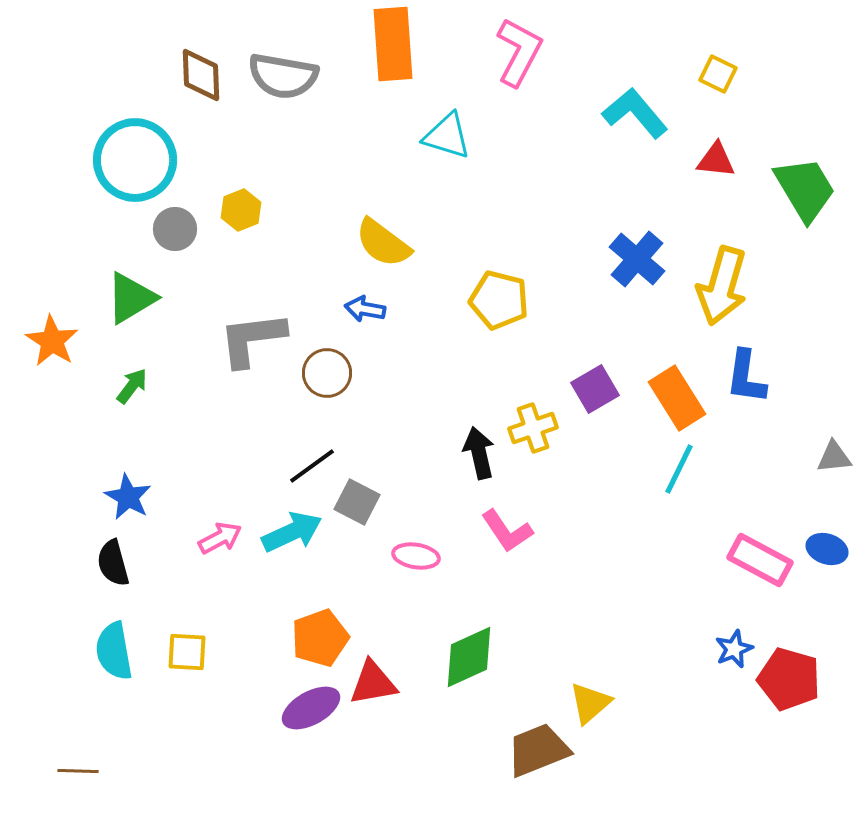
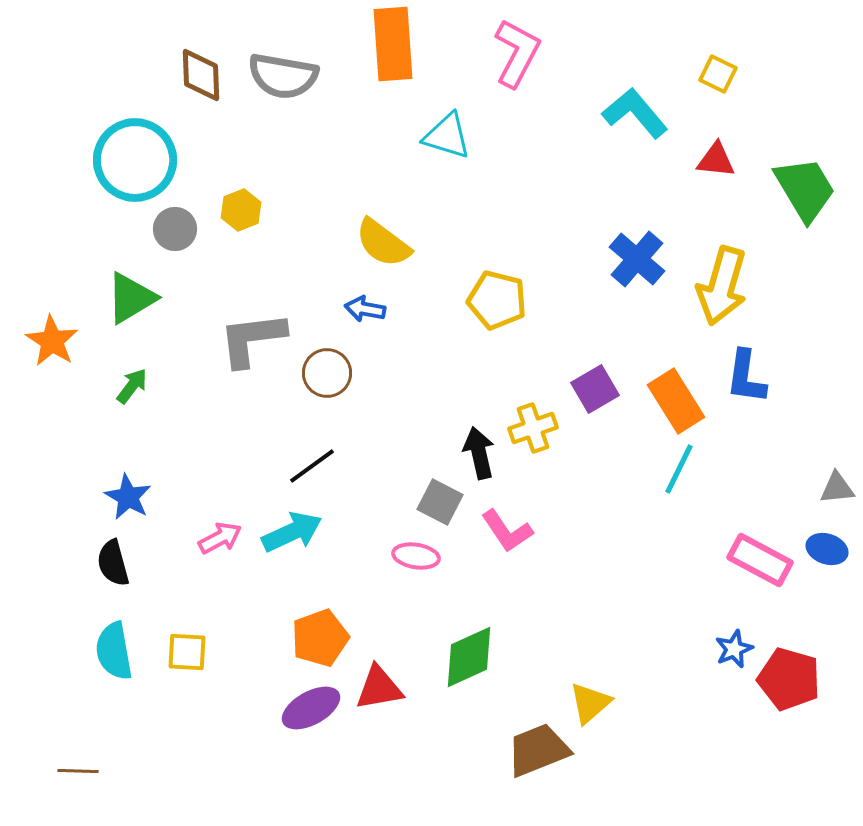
pink L-shape at (519, 52): moved 2 px left, 1 px down
yellow pentagon at (499, 300): moved 2 px left
orange rectangle at (677, 398): moved 1 px left, 3 px down
gray triangle at (834, 457): moved 3 px right, 31 px down
gray square at (357, 502): moved 83 px right
red triangle at (373, 683): moved 6 px right, 5 px down
